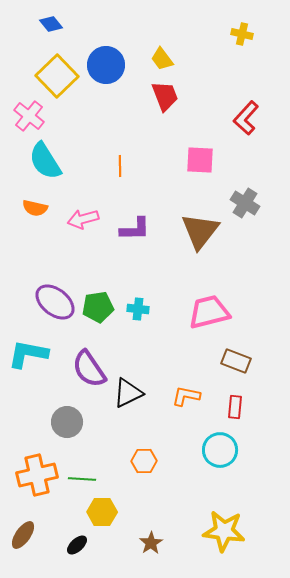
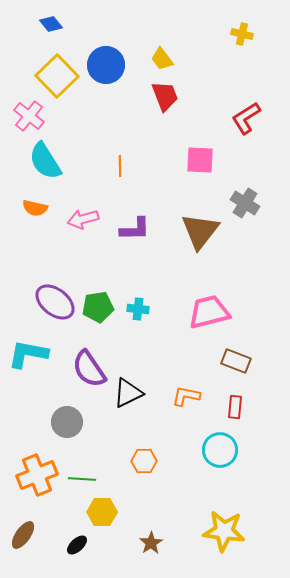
red L-shape: rotated 16 degrees clockwise
orange cross: rotated 9 degrees counterclockwise
